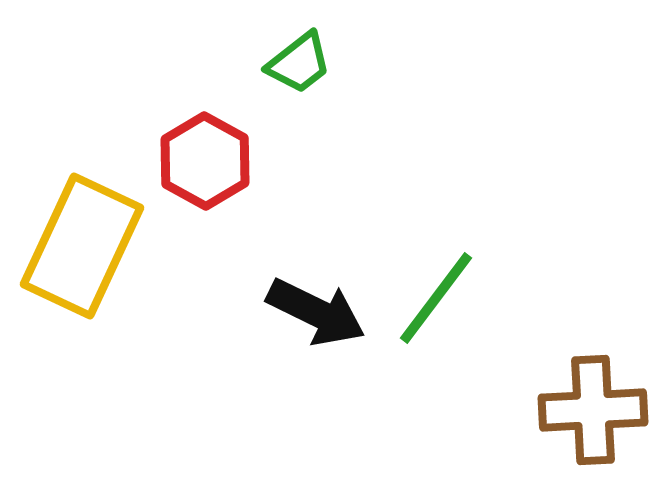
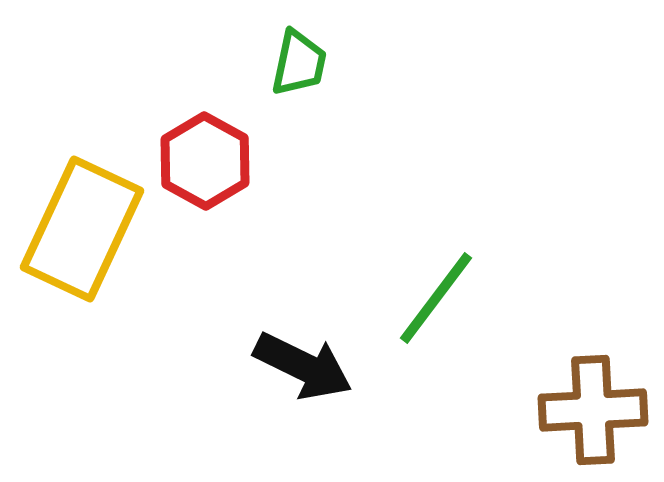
green trapezoid: rotated 40 degrees counterclockwise
yellow rectangle: moved 17 px up
black arrow: moved 13 px left, 54 px down
